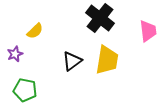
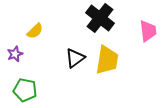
black triangle: moved 3 px right, 3 px up
